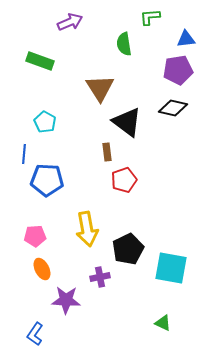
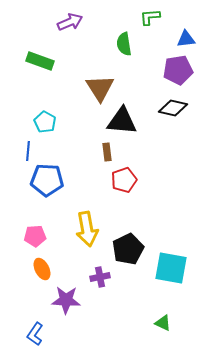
black triangle: moved 5 px left, 1 px up; rotated 32 degrees counterclockwise
blue line: moved 4 px right, 3 px up
